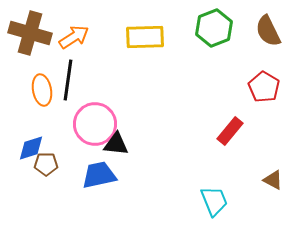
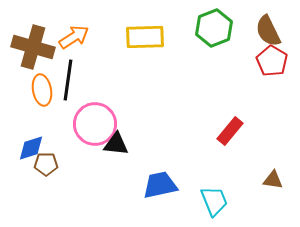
brown cross: moved 3 px right, 14 px down
red pentagon: moved 8 px right, 26 px up
blue trapezoid: moved 61 px right, 10 px down
brown triangle: rotated 20 degrees counterclockwise
